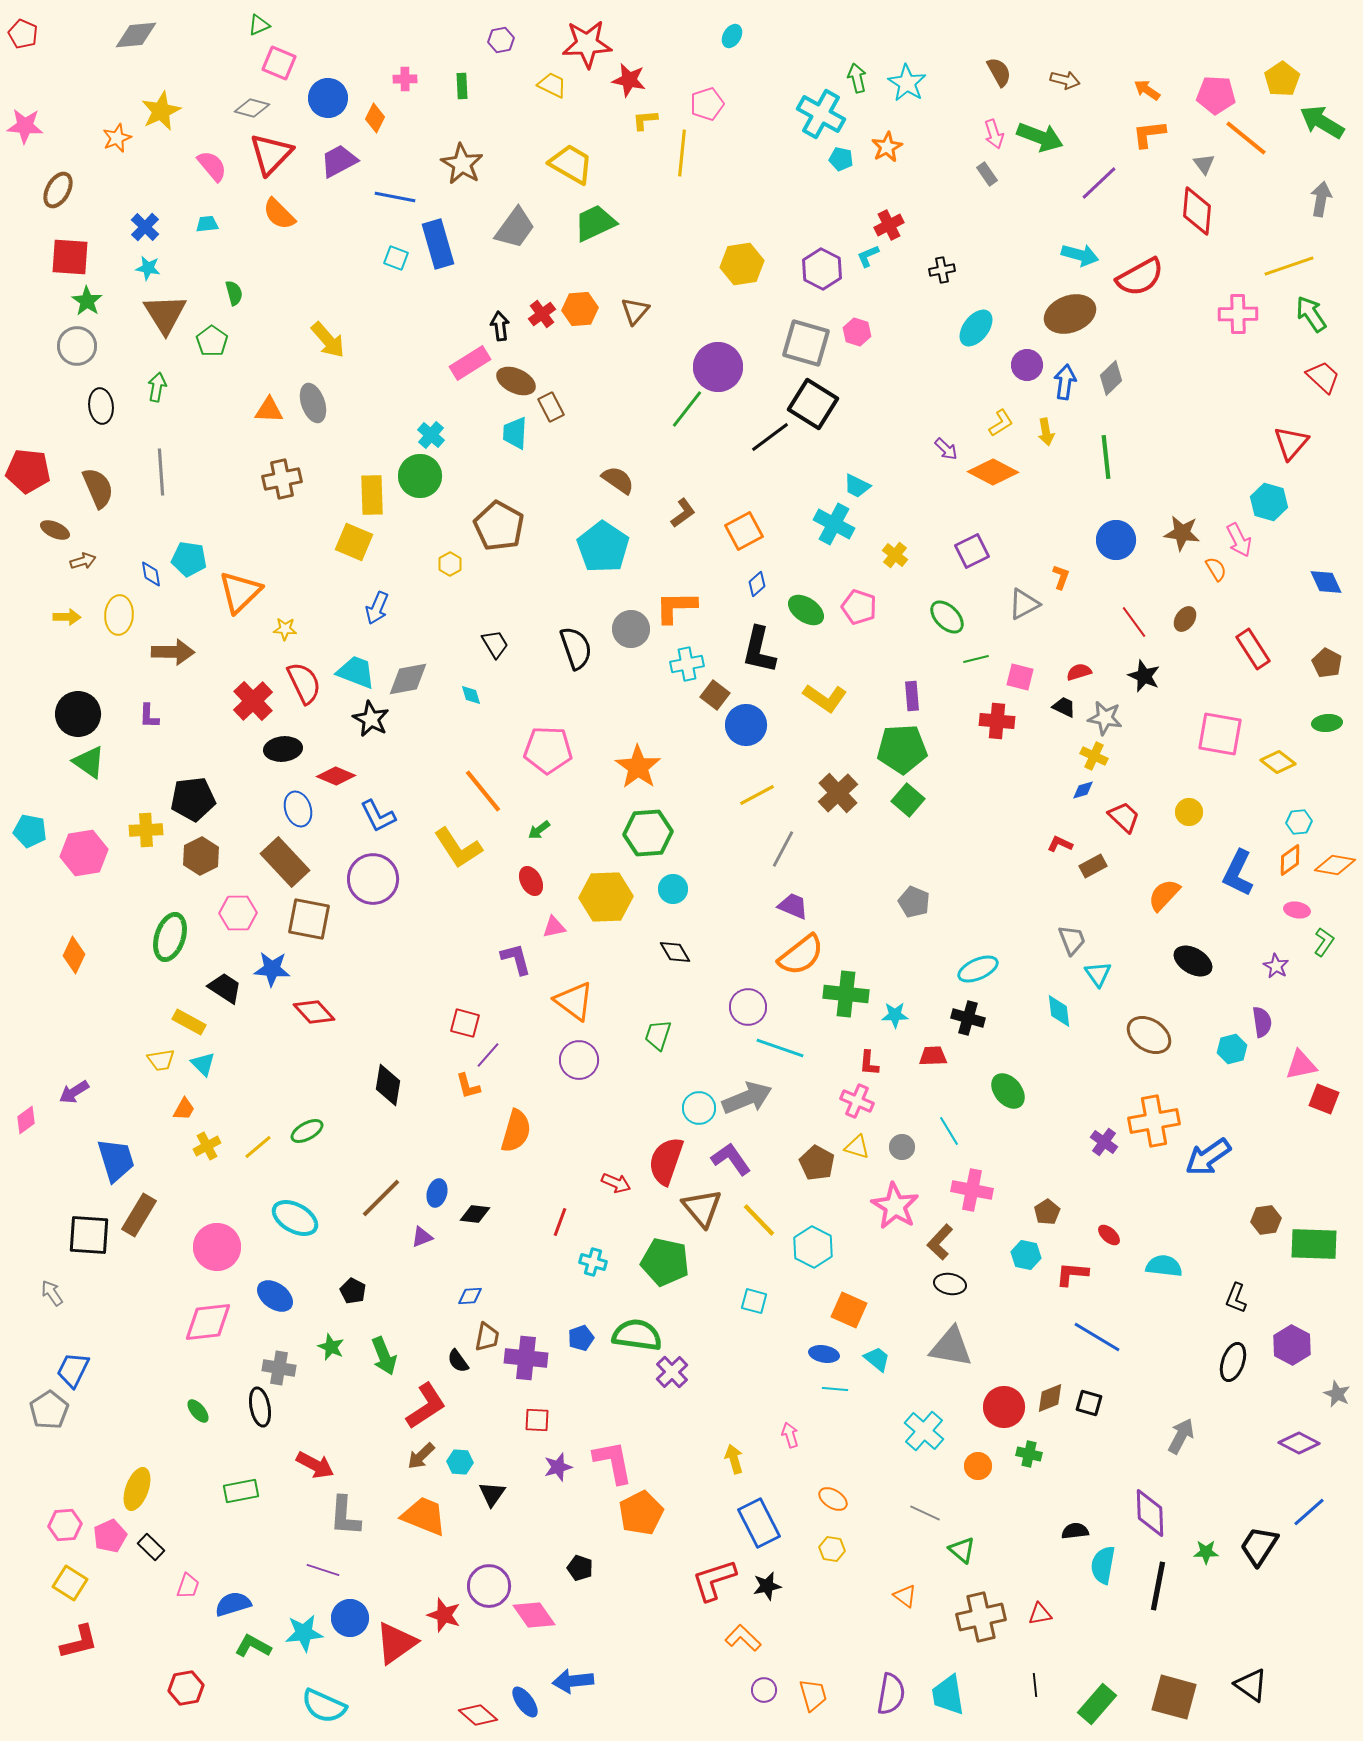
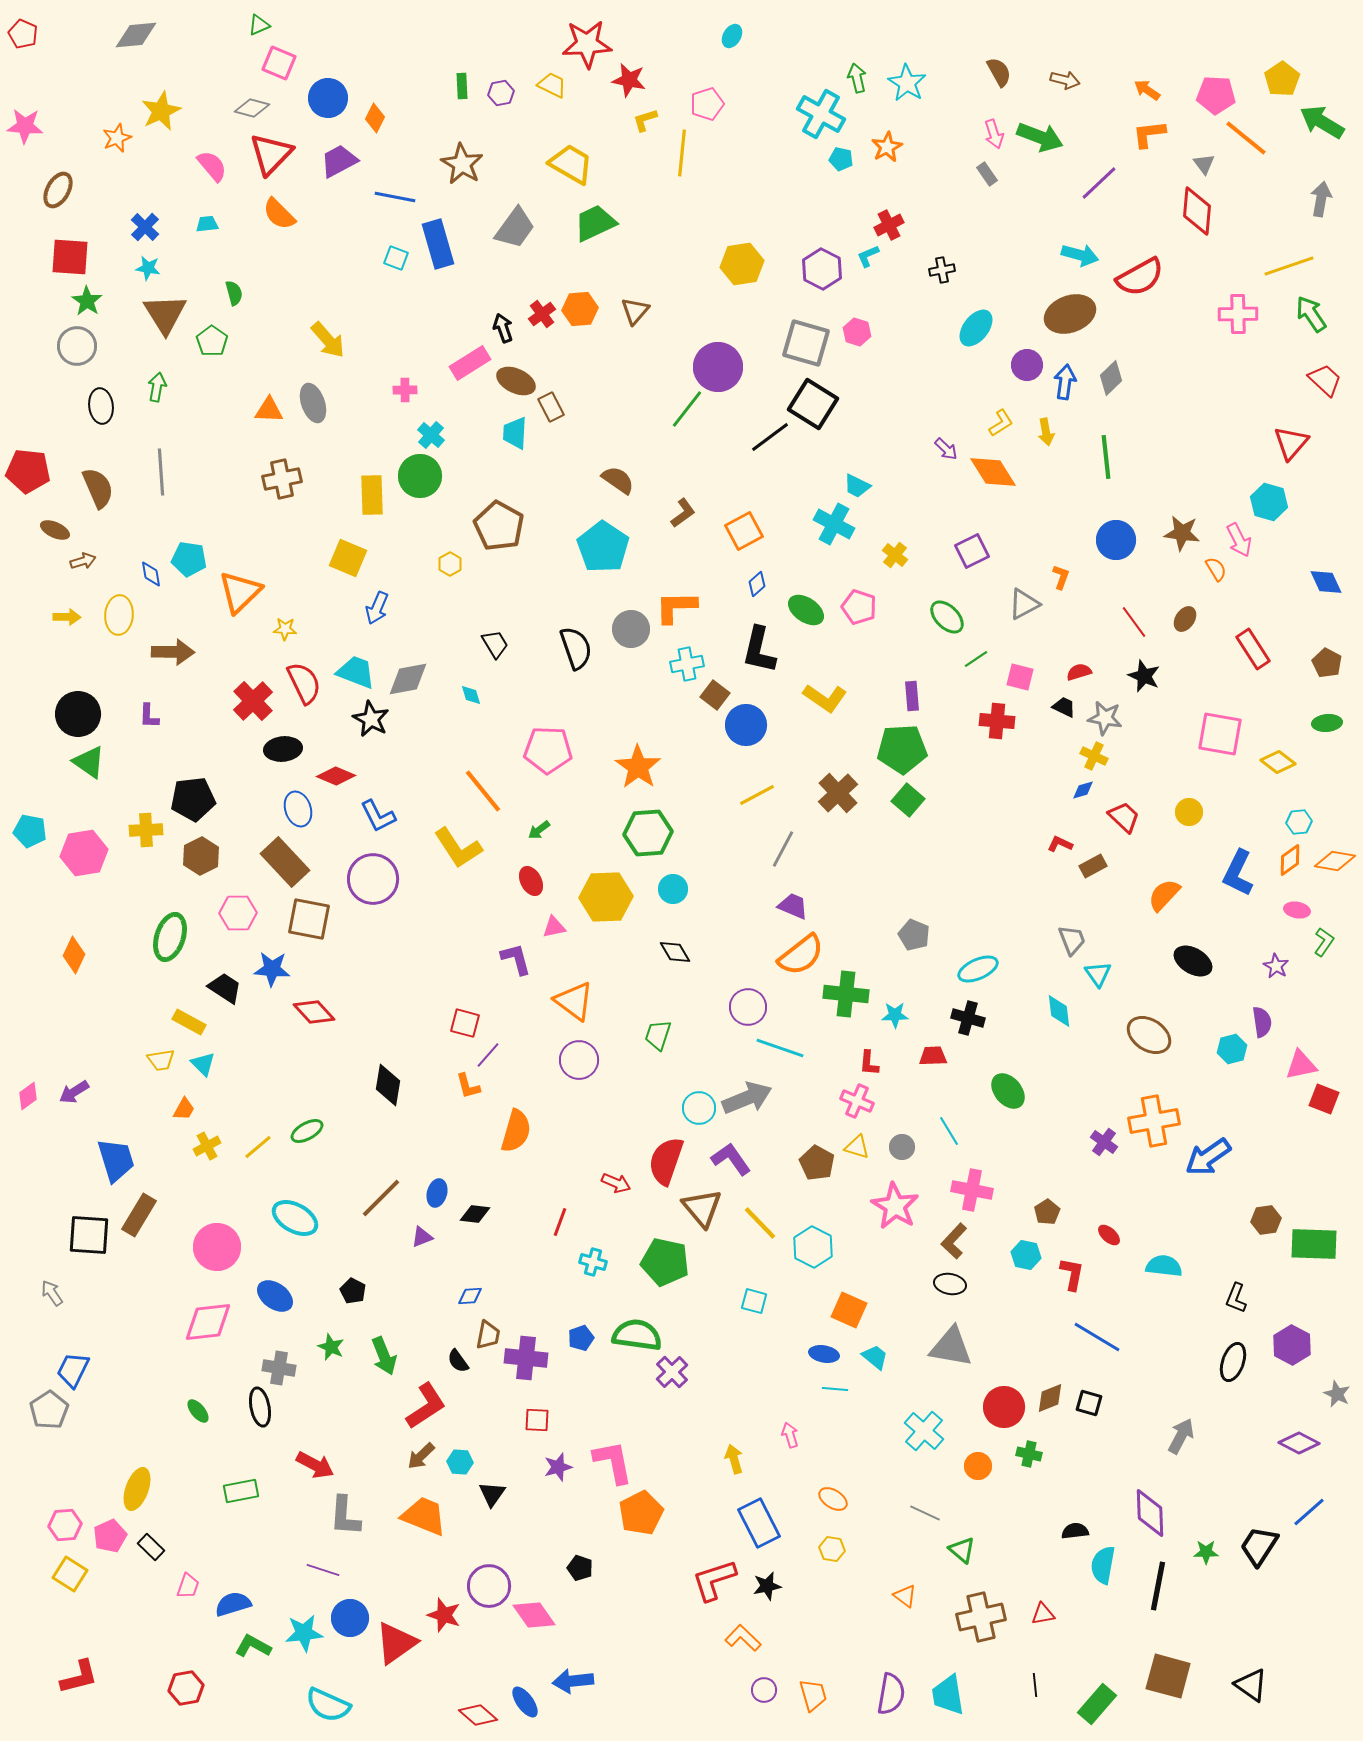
purple hexagon at (501, 40): moved 53 px down
pink cross at (405, 79): moved 311 px down
yellow L-shape at (645, 120): rotated 12 degrees counterclockwise
black arrow at (500, 326): moved 3 px right, 2 px down; rotated 12 degrees counterclockwise
red trapezoid at (1323, 377): moved 2 px right, 3 px down
orange diamond at (993, 472): rotated 30 degrees clockwise
yellow square at (354, 542): moved 6 px left, 16 px down
green line at (976, 659): rotated 20 degrees counterclockwise
orange diamond at (1335, 865): moved 4 px up
gray pentagon at (914, 902): moved 33 px down
pink diamond at (26, 1120): moved 2 px right, 24 px up
yellow line at (759, 1220): moved 1 px right, 3 px down
brown L-shape at (940, 1242): moved 14 px right, 1 px up
red L-shape at (1072, 1274): rotated 96 degrees clockwise
brown trapezoid at (487, 1337): moved 1 px right, 2 px up
cyan trapezoid at (877, 1359): moved 2 px left, 2 px up
yellow square at (70, 1583): moved 9 px up
red triangle at (1040, 1614): moved 3 px right
red L-shape at (79, 1642): moved 35 px down
brown square at (1174, 1697): moved 6 px left, 21 px up
cyan semicircle at (324, 1706): moved 4 px right, 1 px up
